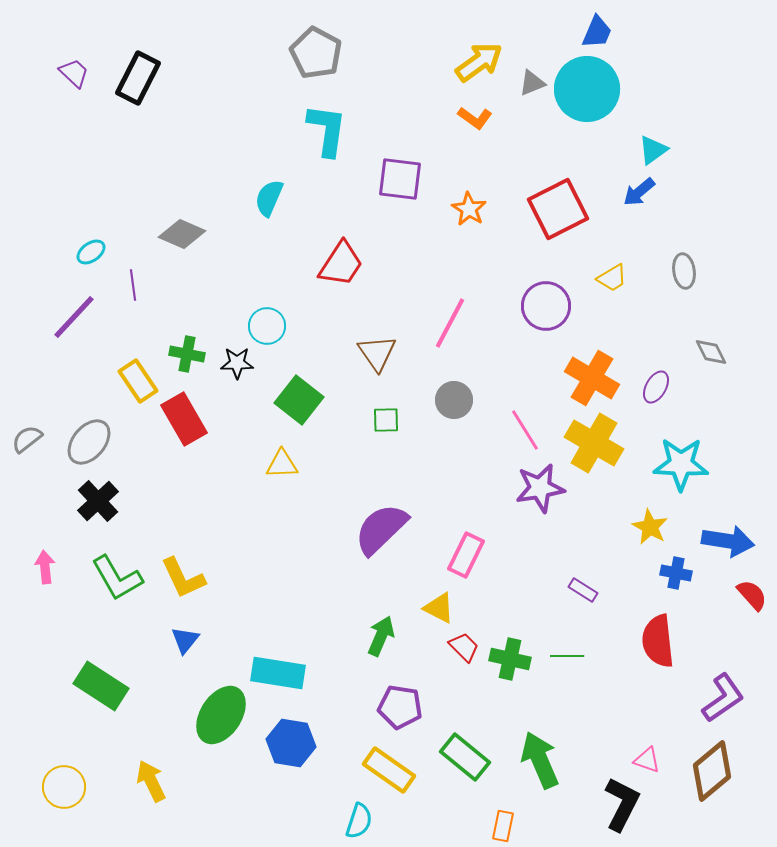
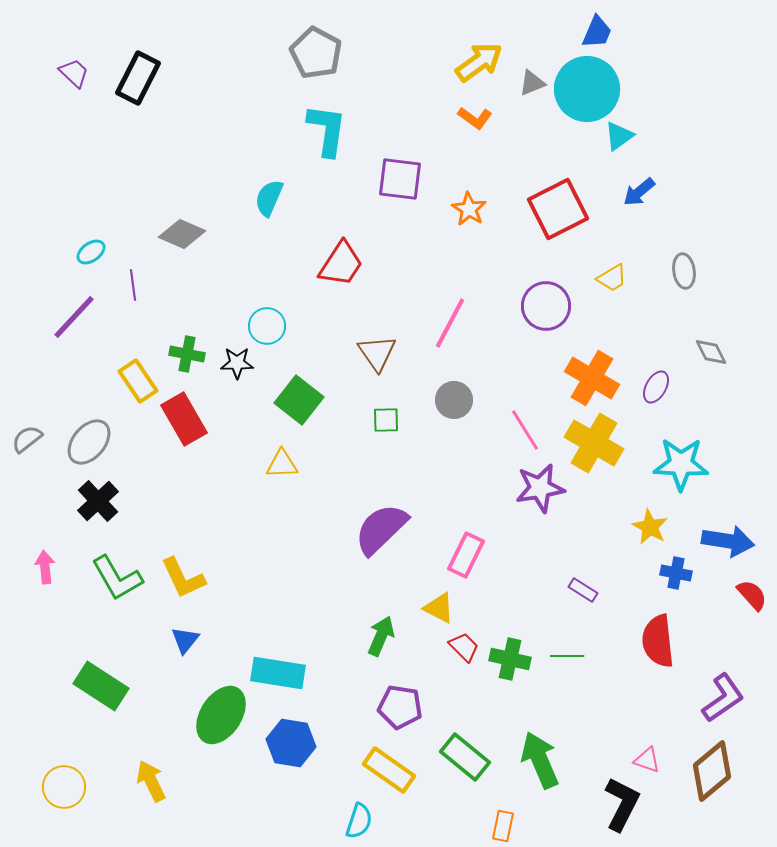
cyan triangle at (653, 150): moved 34 px left, 14 px up
